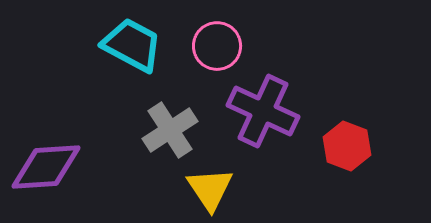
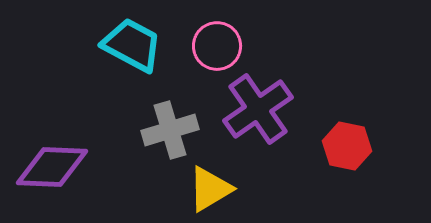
purple cross: moved 5 px left, 2 px up; rotated 30 degrees clockwise
gray cross: rotated 16 degrees clockwise
red hexagon: rotated 9 degrees counterclockwise
purple diamond: moved 6 px right; rotated 6 degrees clockwise
yellow triangle: rotated 33 degrees clockwise
